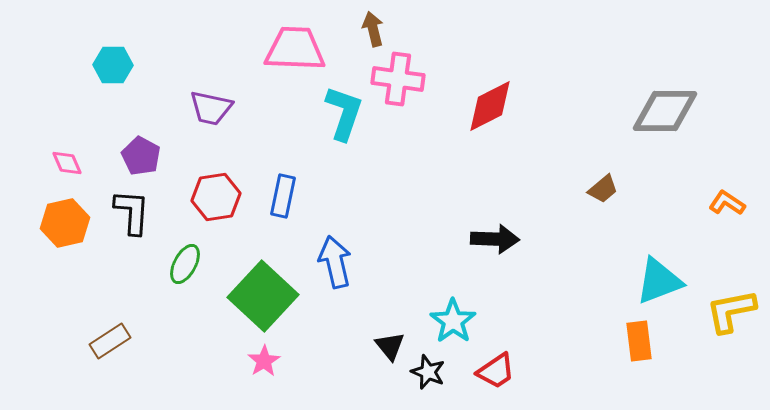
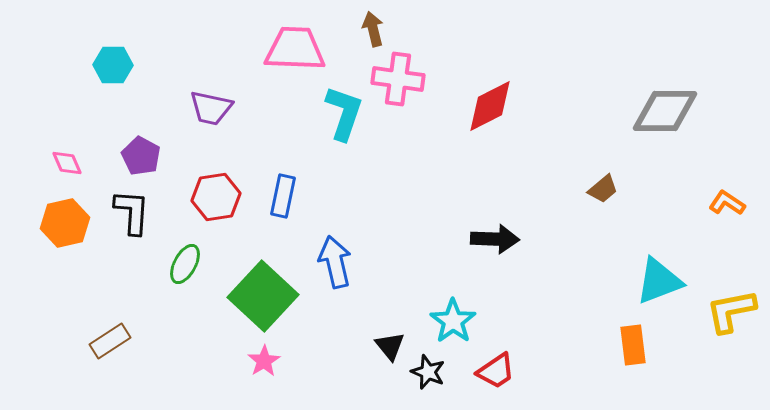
orange rectangle: moved 6 px left, 4 px down
